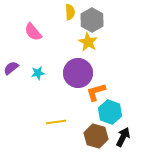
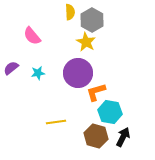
pink semicircle: moved 1 px left, 4 px down
yellow star: moved 2 px left
cyan hexagon: rotated 10 degrees counterclockwise
